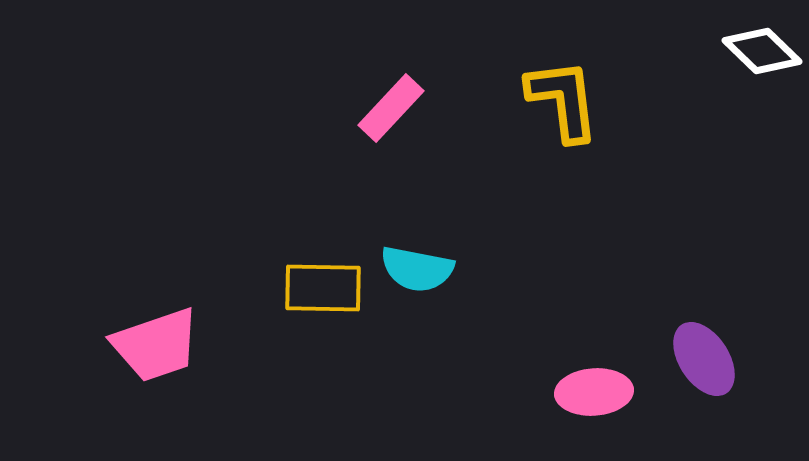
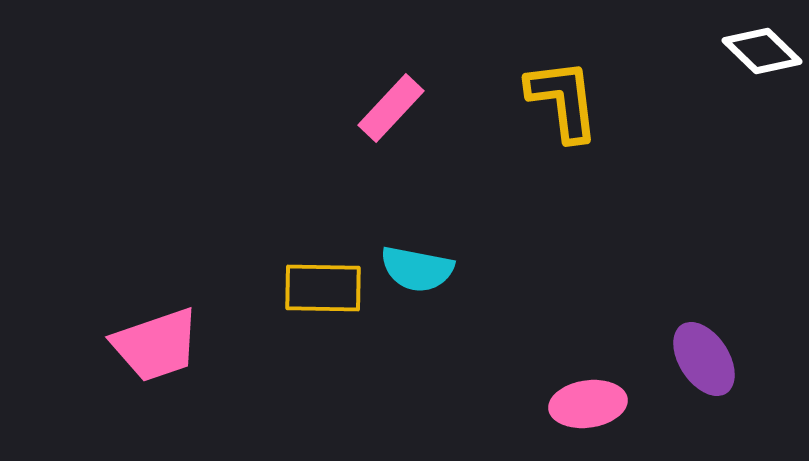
pink ellipse: moved 6 px left, 12 px down; rotated 4 degrees counterclockwise
